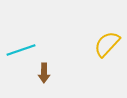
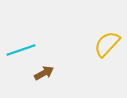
brown arrow: rotated 120 degrees counterclockwise
